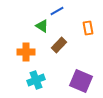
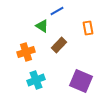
orange cross: rotated 18 degrees counterclockwise
